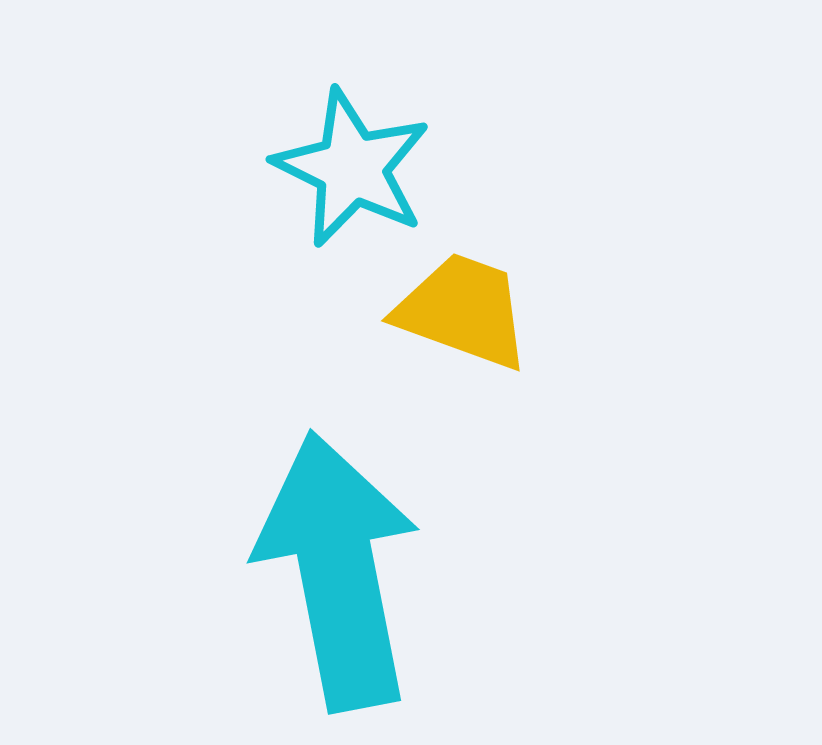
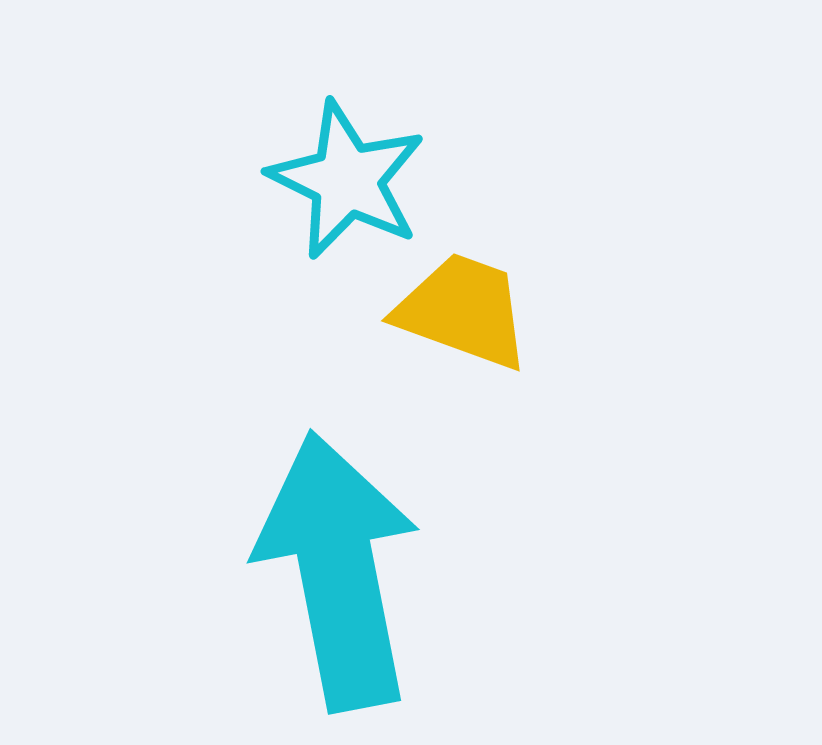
cyan star: moved 5 px left, 12 px down
